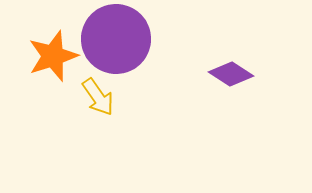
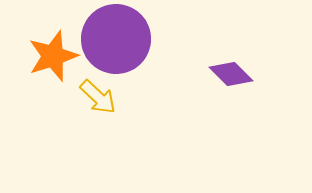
purple diamond: rotated 12 degrees clockwise
yellow arrow: rotated 12 degrees counterclockwise
